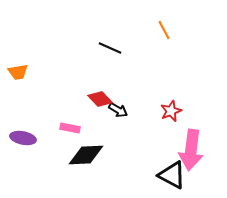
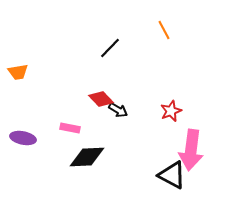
black line: rotated 70 degrees counterclockwise
red diamond: moved 1 px right
black diamond: moved 1 px right, 2 px down
